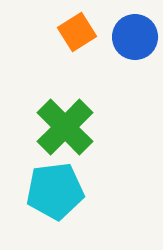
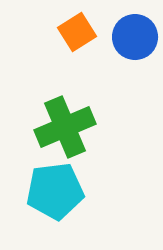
green cross: rotated 22 degrees clockwise
